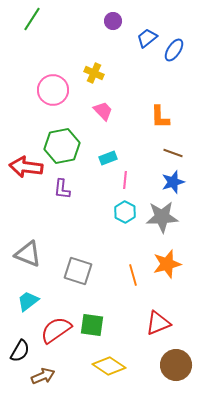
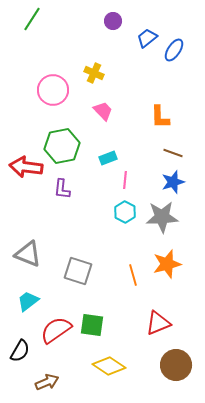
brown arrow: moved 4 px right, 6 px down
